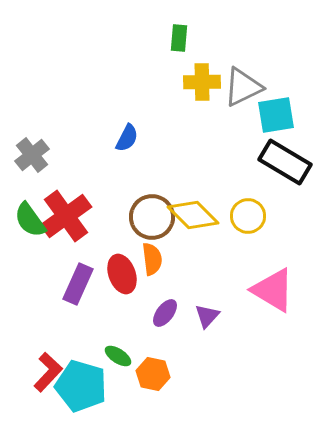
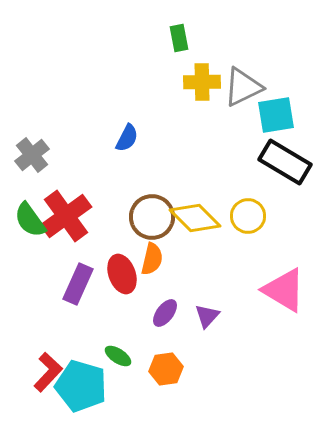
green rectangle: rotated 16 degrees counterclockwise
yellow diamond: moved 2 px right, 3 px down
orange semicircle: rotated 20 degrees clockwise
pink triangle: moved 11 px right
orange hexagon: moved 13 px right, 5 px up; rotated 20 degrees counterclockwise
